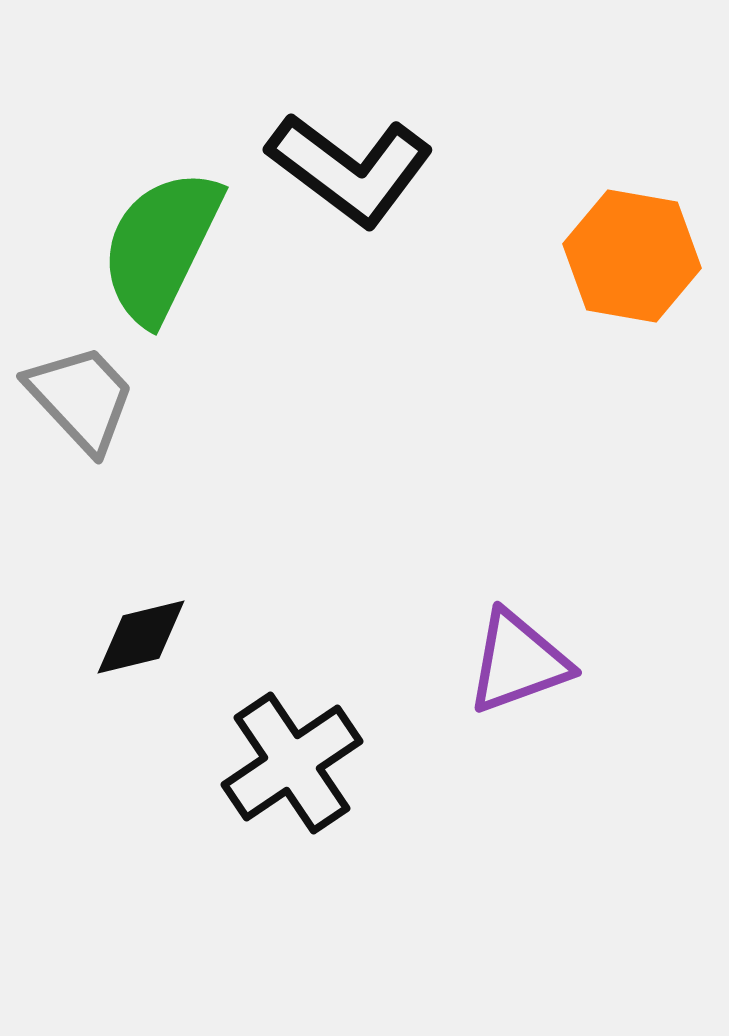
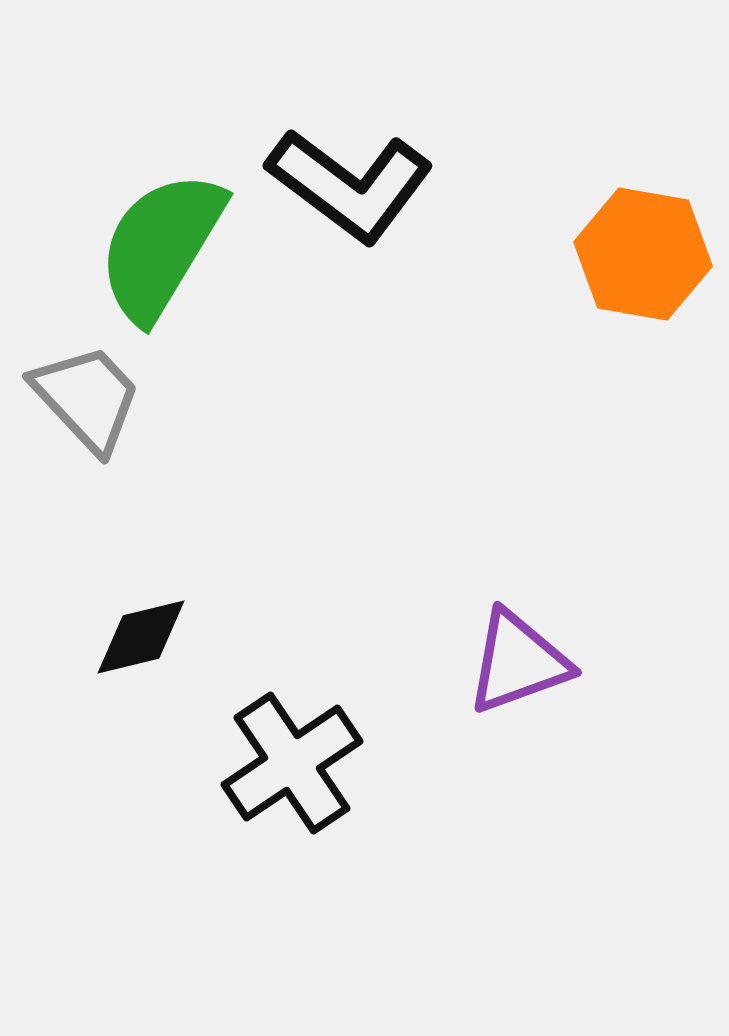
black L-shape: moved 16 px down
green semicircle: rotated 5 degrees clockwise
orange hexagon: moved 11 px right, 2 px up
gray trapezoid: moved 6 px right
